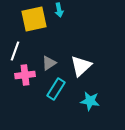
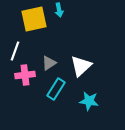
cyan star: moved 1 px left
